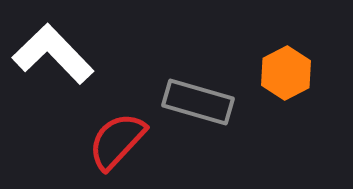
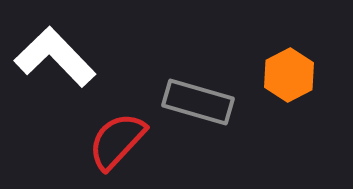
white L-shape: moved 2 px right, 3 px down
orange hexagon: moved 3 px right, 2 px down
